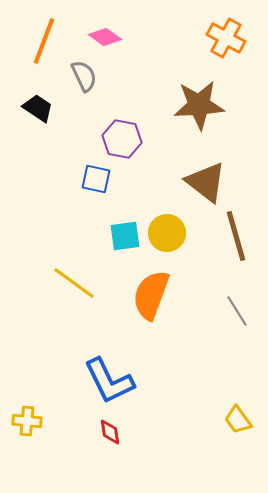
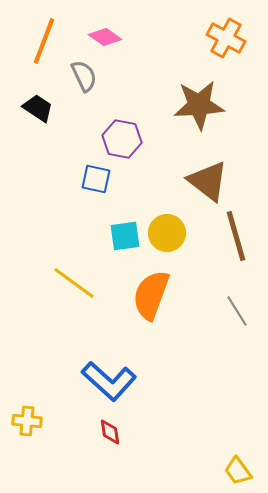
brown triangle: moved 2 px right, 1 px up
blue L-shape: rotated 22 degrees counterclockwise
yellow trapezoid: moved 51 px down
